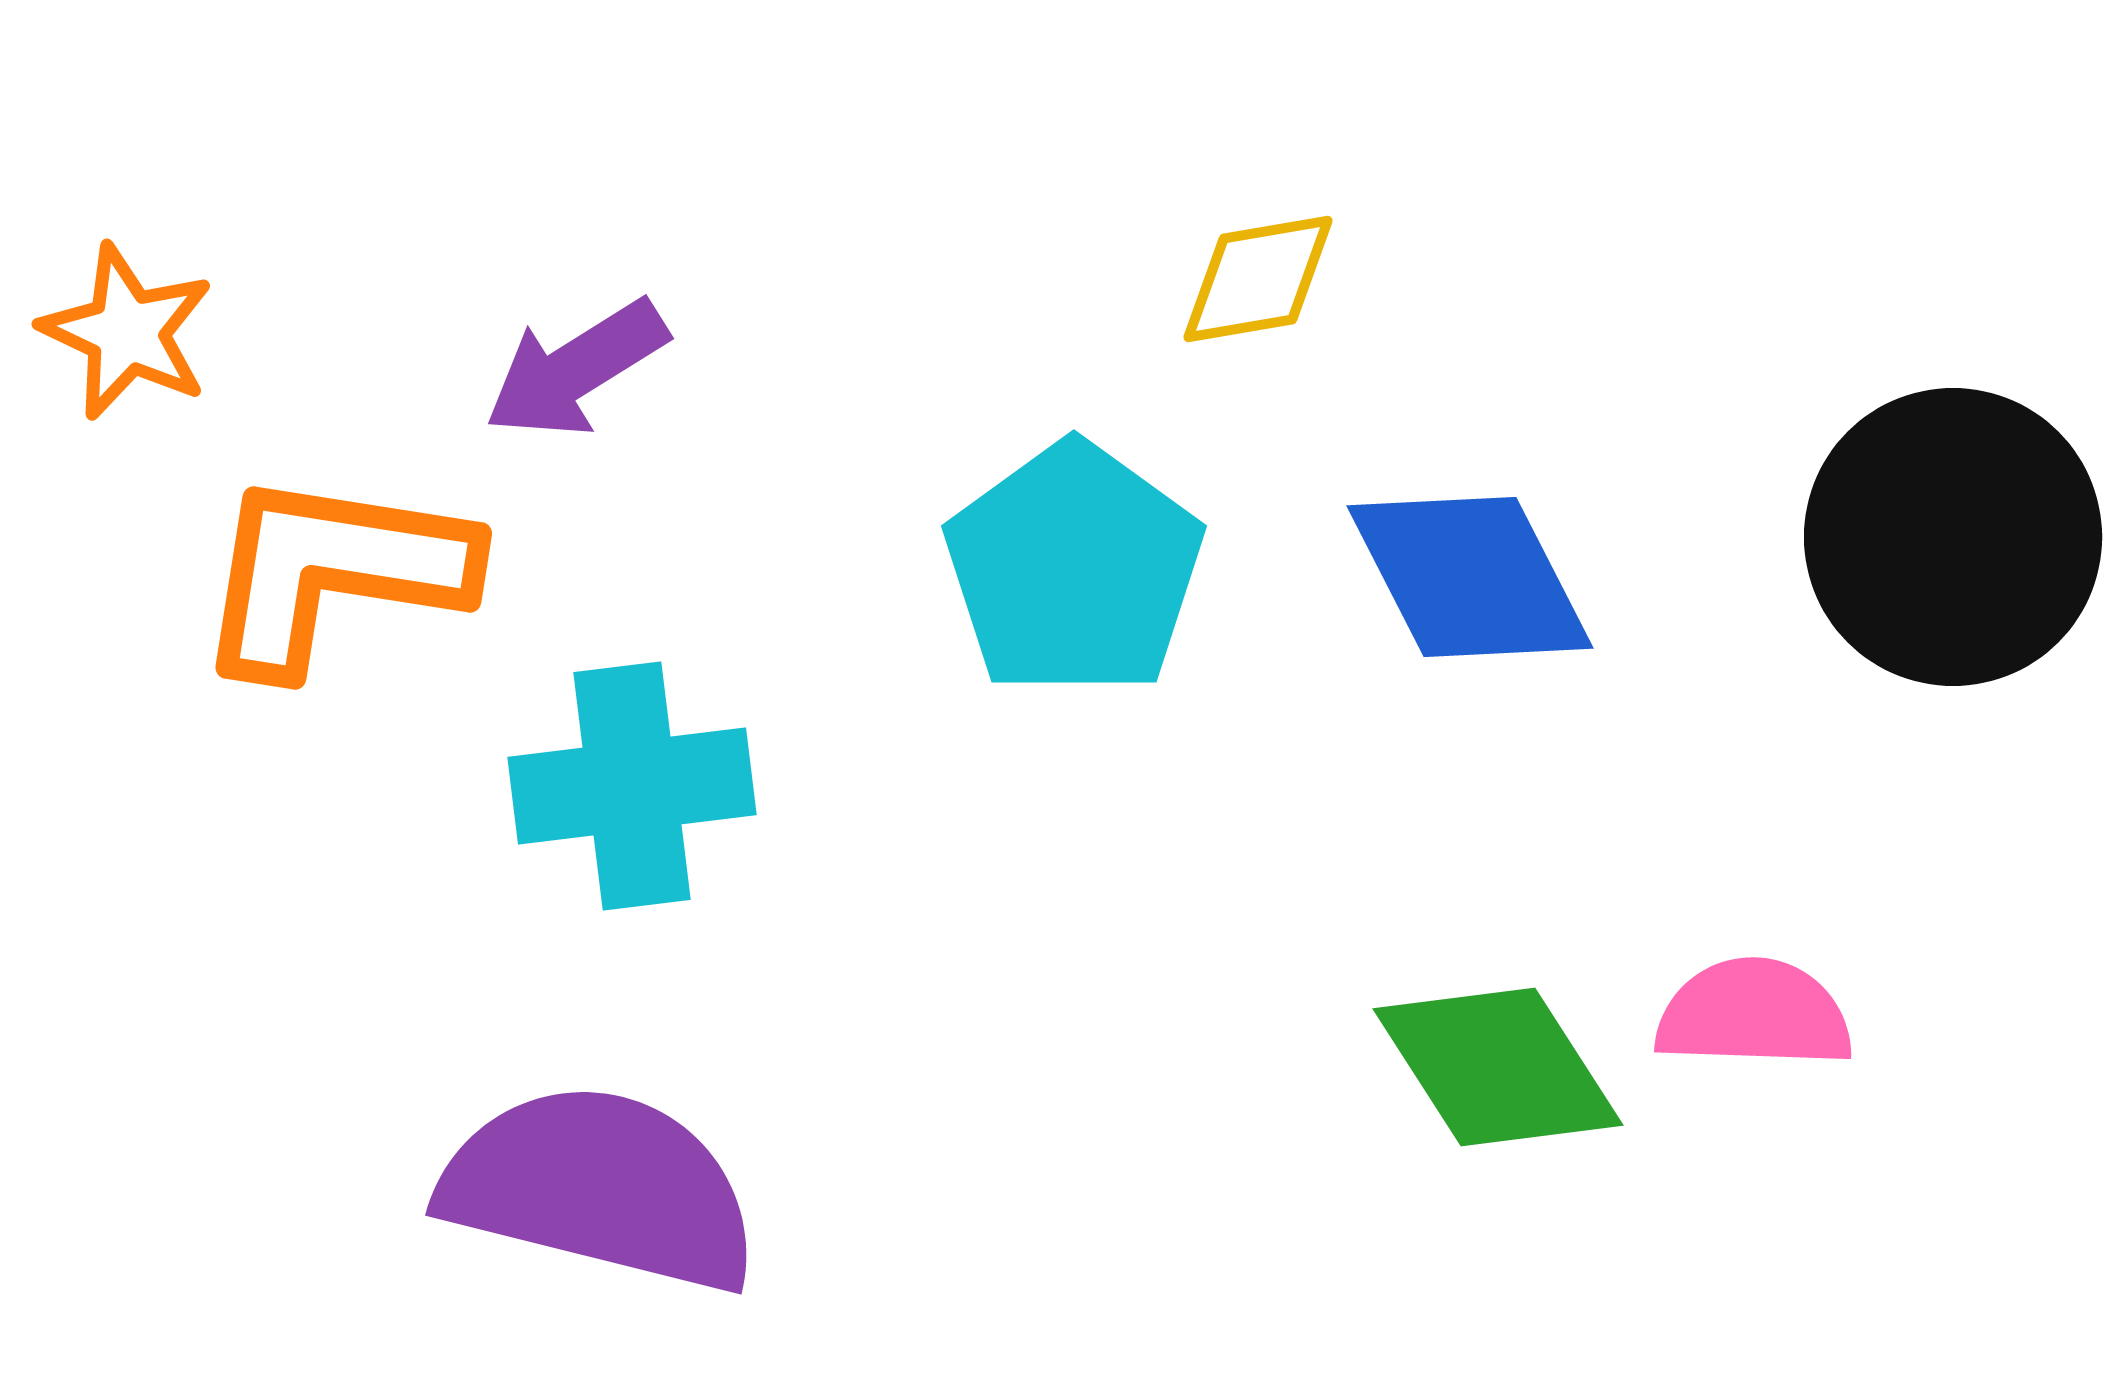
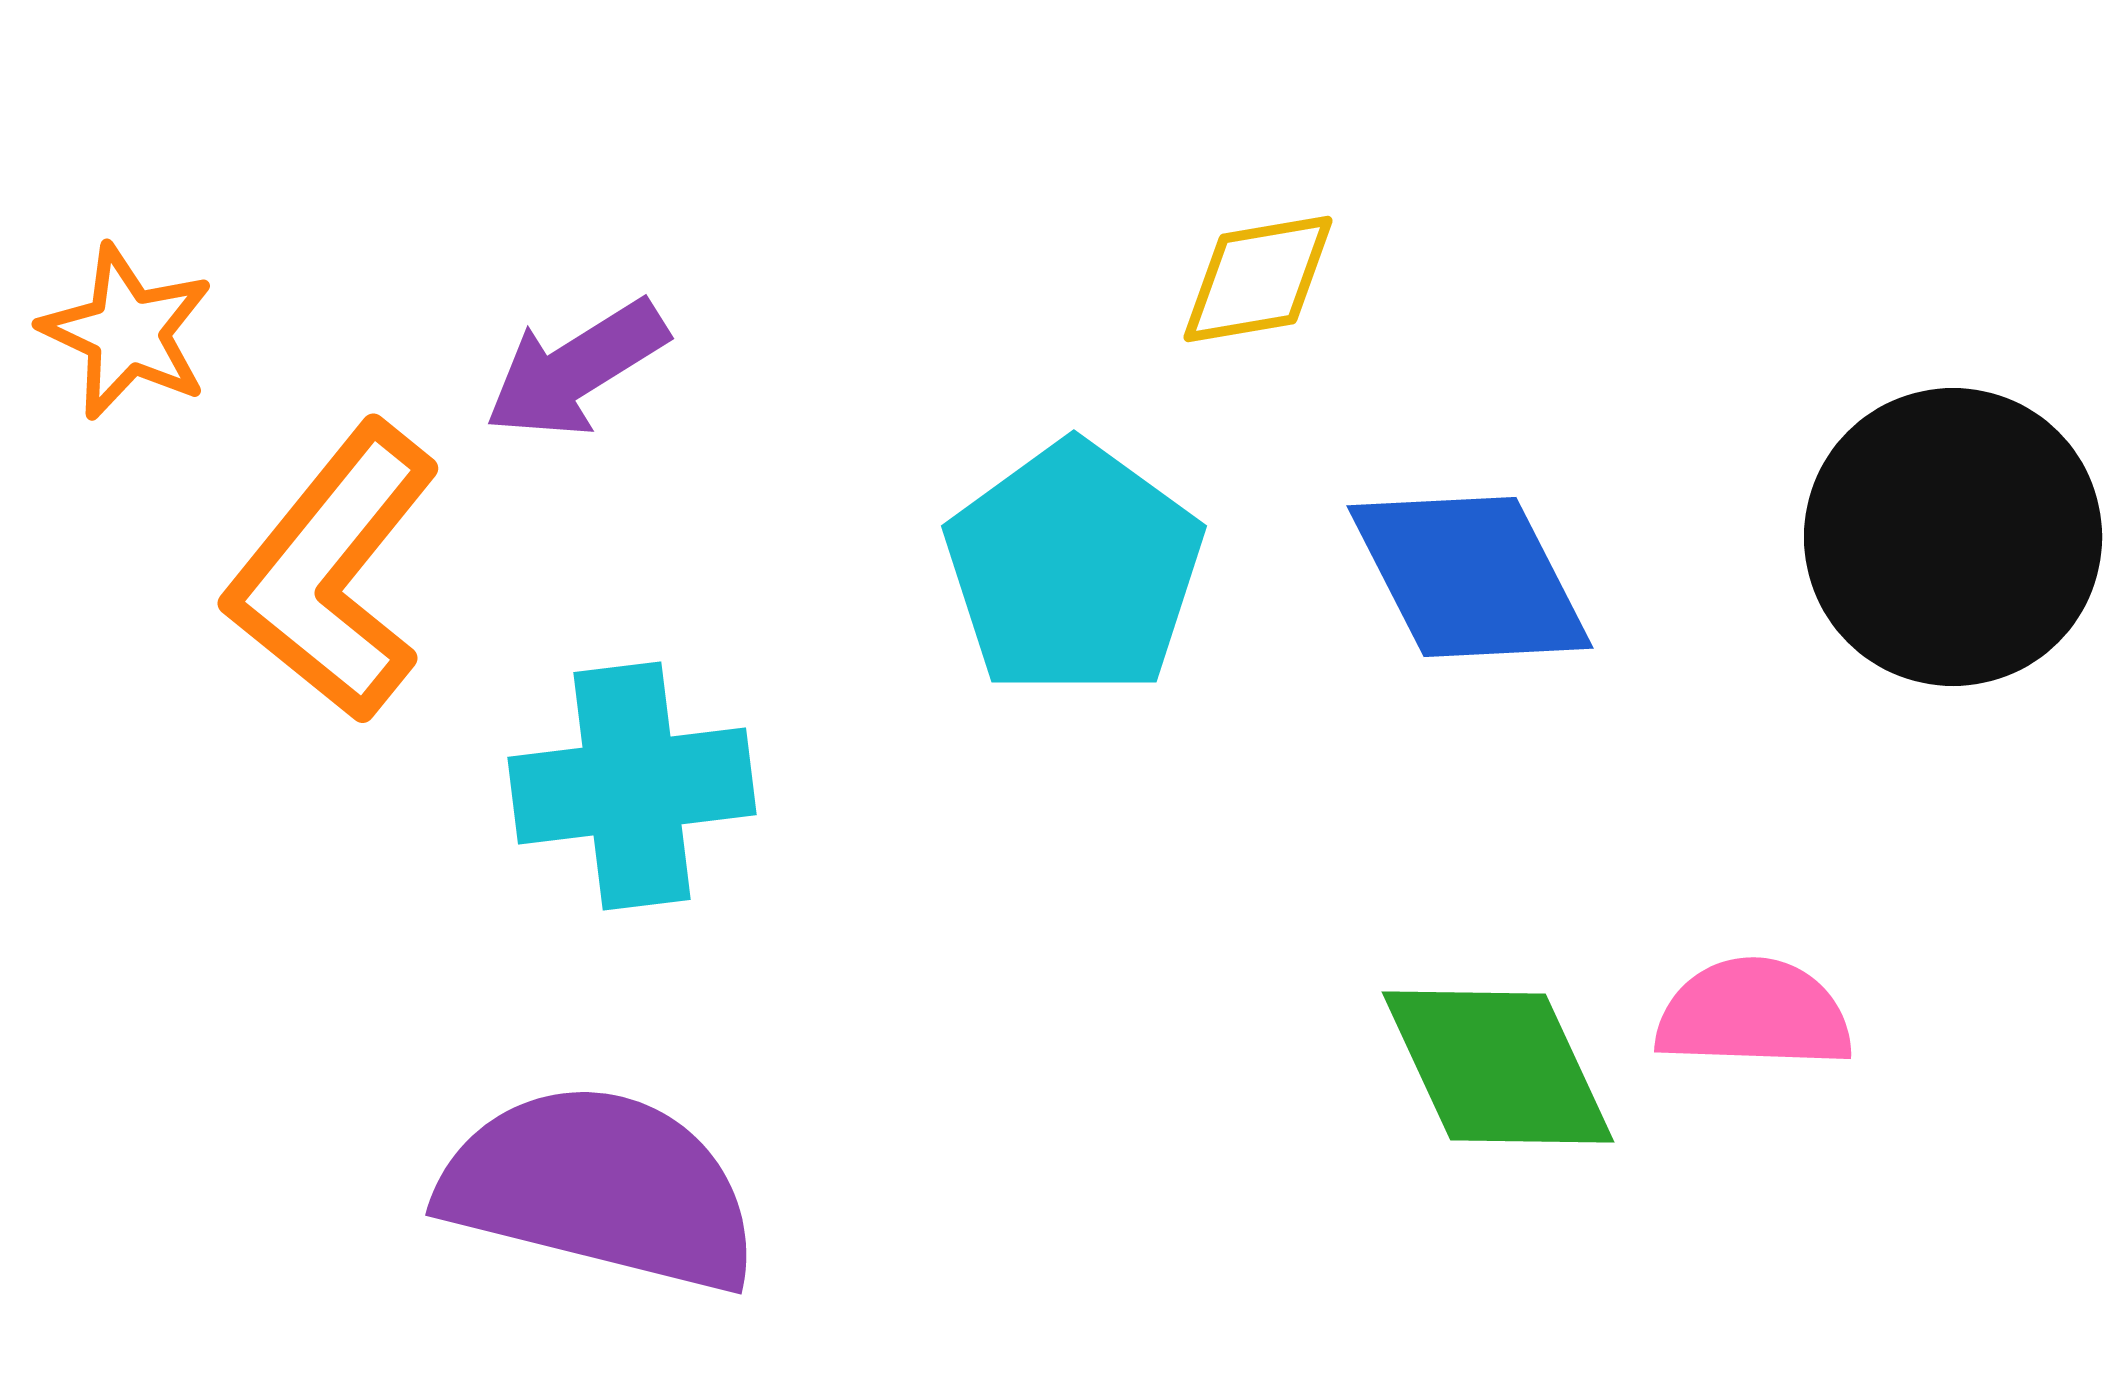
orange L-shape: rotated 60 degrees counterclockwise
green diamond: rotated 8 degrees clockwise
